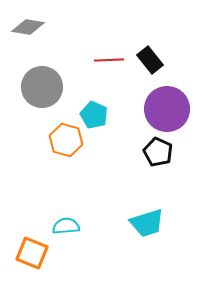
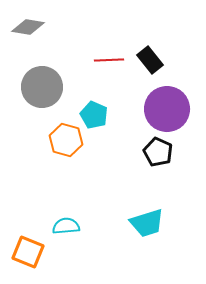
orange square: moved 4 px left, 1 px up
